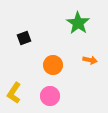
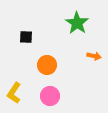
green star: moved 1 px left
black square: moved 2 px right, 1 px up; rotated 24 degrees clockwise
orange arrow: moved 4 px right, 4 px up
orange circle: moved 6 px left
